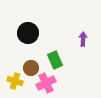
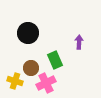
purple arrow: moved 4 px left, 3 px down
